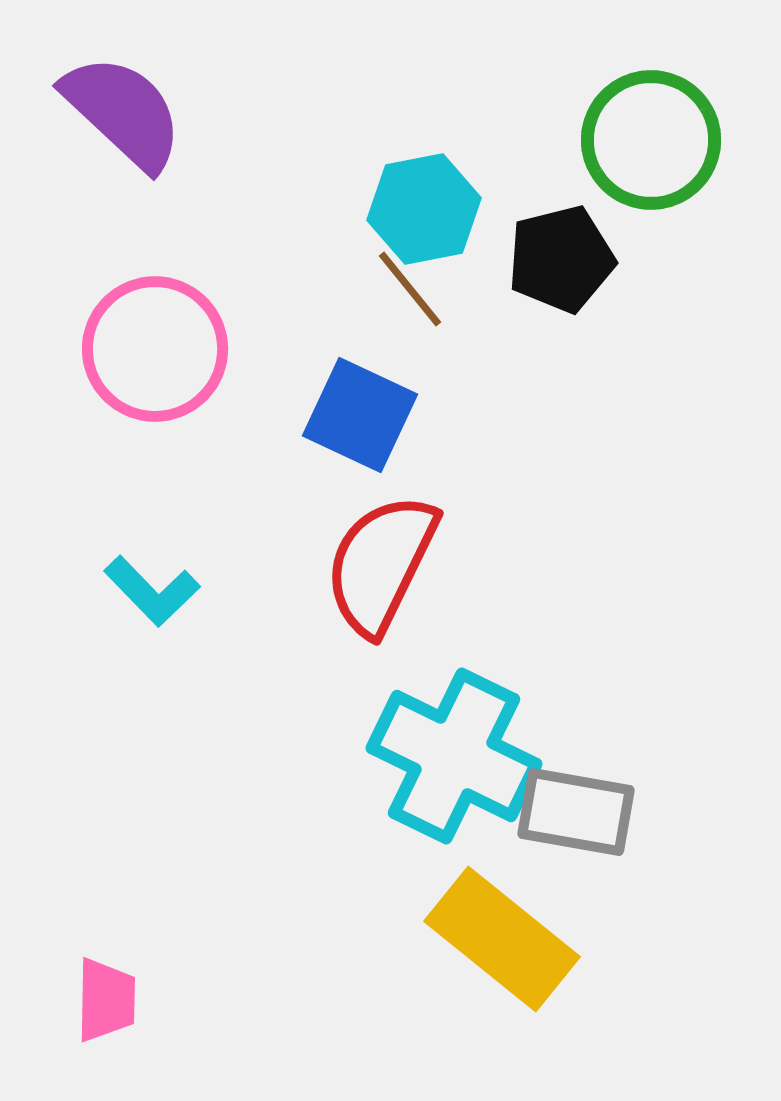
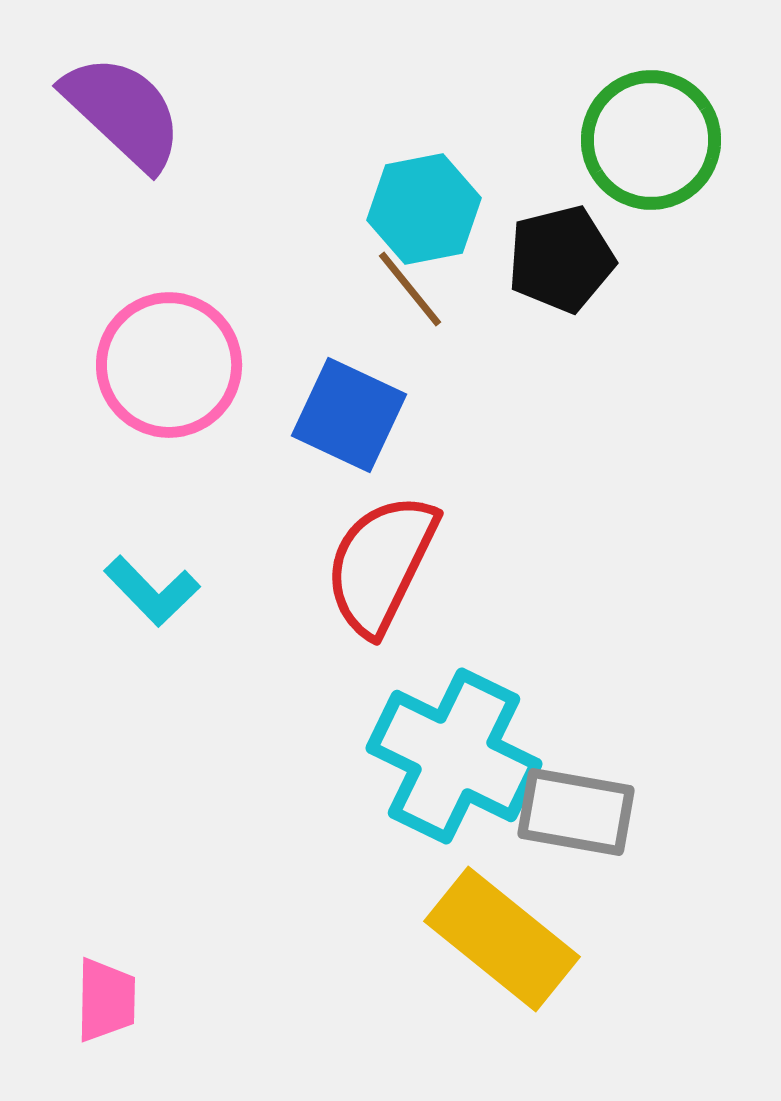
pink circle: moved 14 px right, 16 px down
blue square: moved 11 px left
